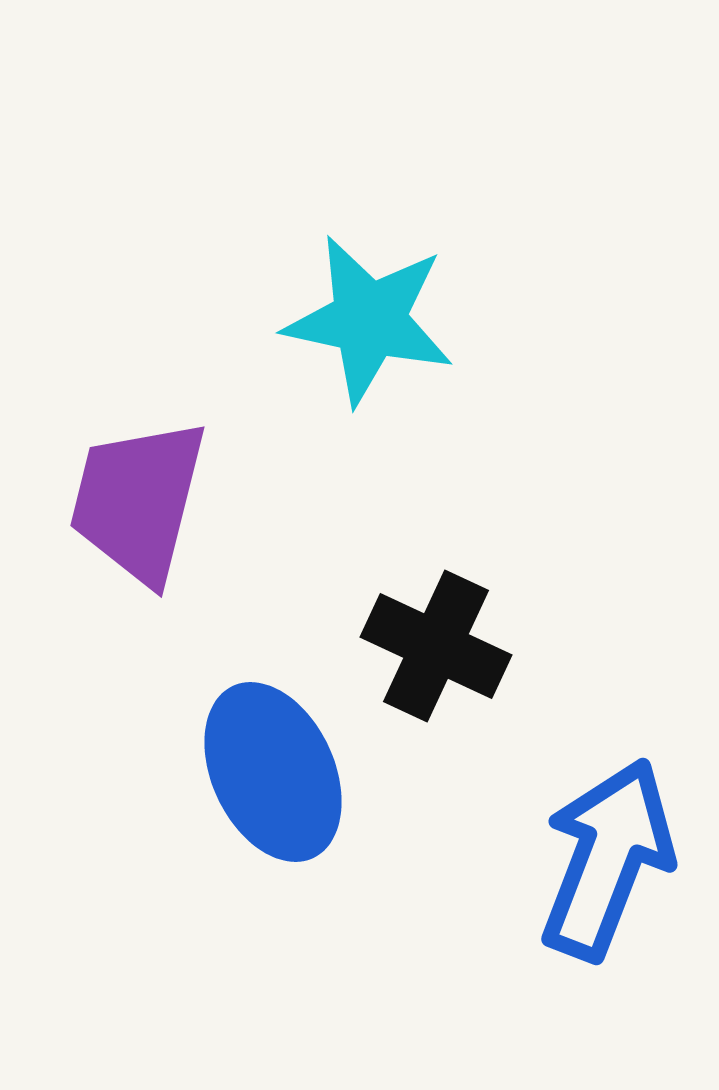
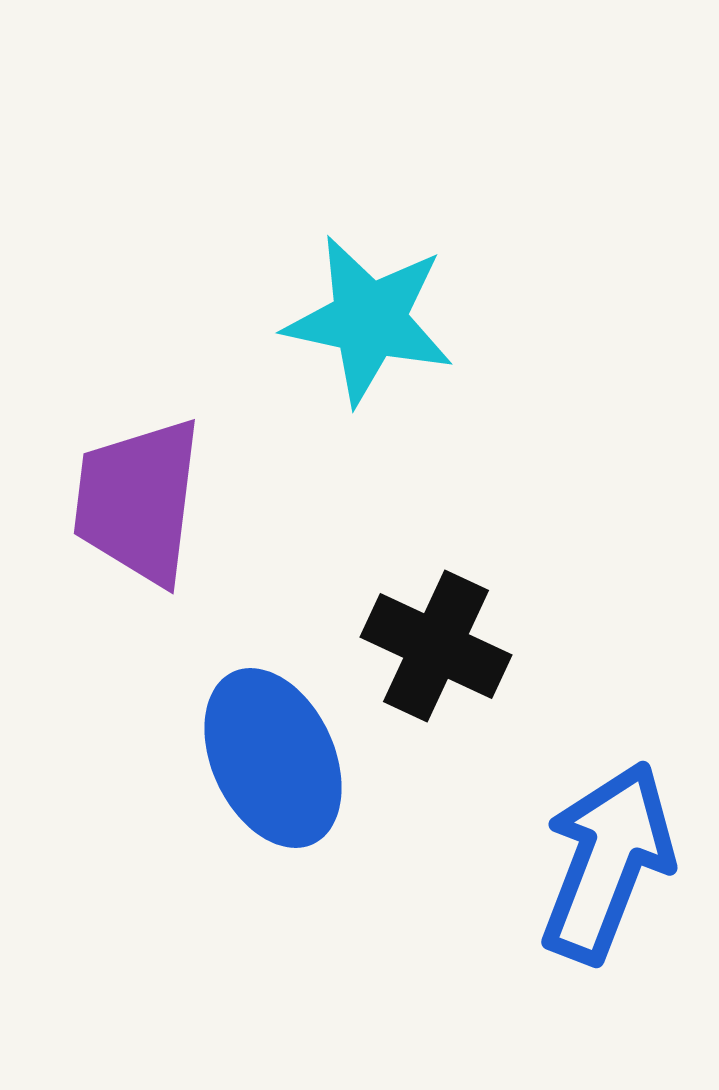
purple trapezoid: rotated 7 degrees counterclockwise
blue ellipse: moved 14 px up
blue arrow: moved 3 px down
